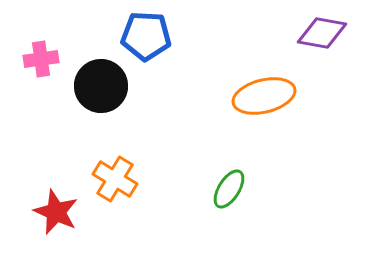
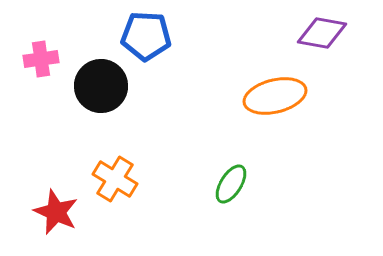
orange ellipse: moved 11 px right
green ellipse: moved 2 px right, 5 px up
